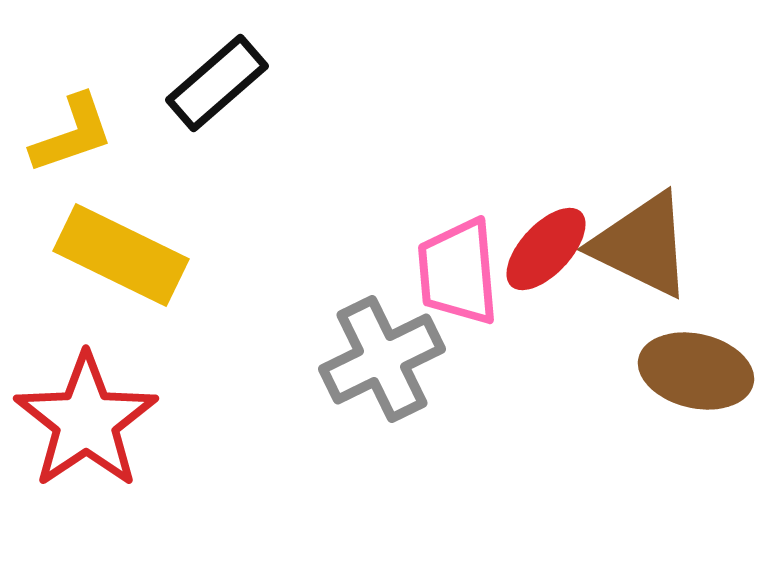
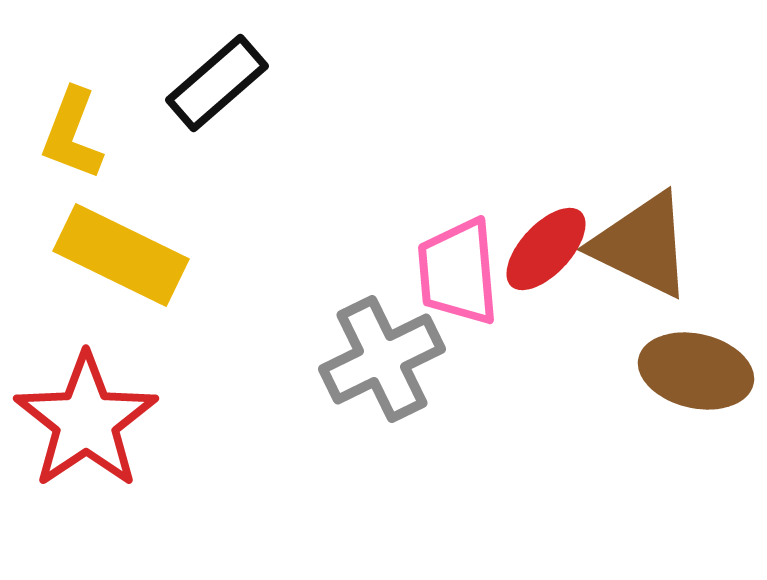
yellow L-shape: rotated 130 degrees clockwise
